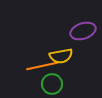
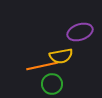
purple ellipse: moved 3 px left, 1 px down
